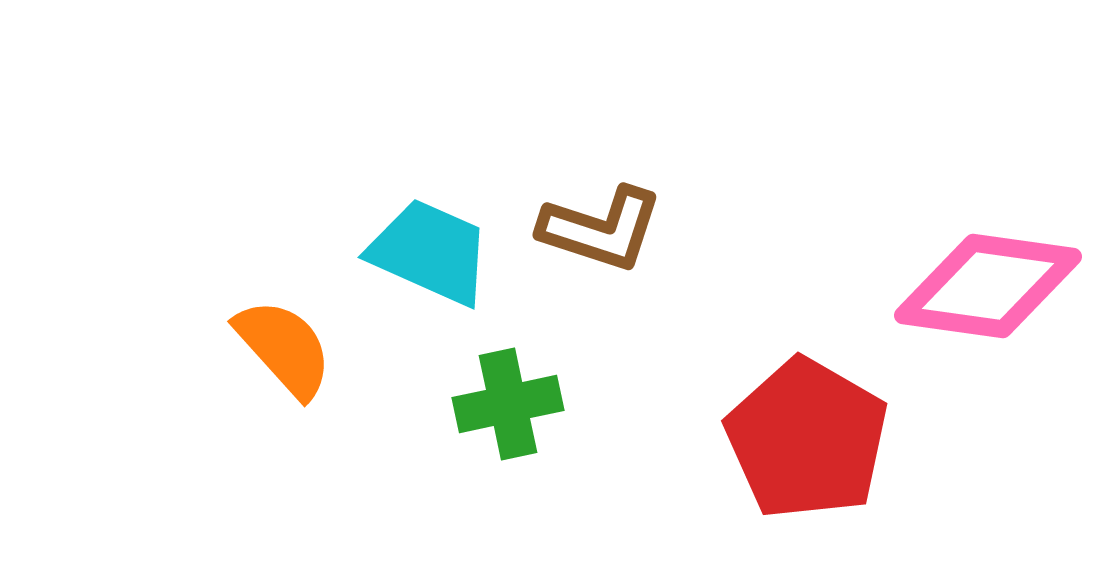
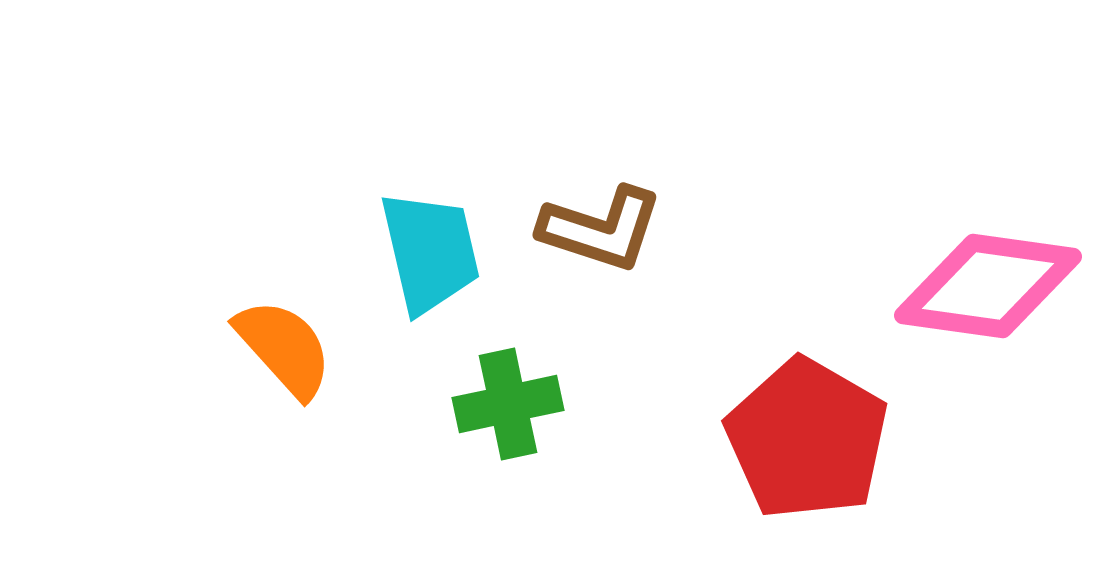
cyan trapezoid: rotated 53 degrees clockwise
